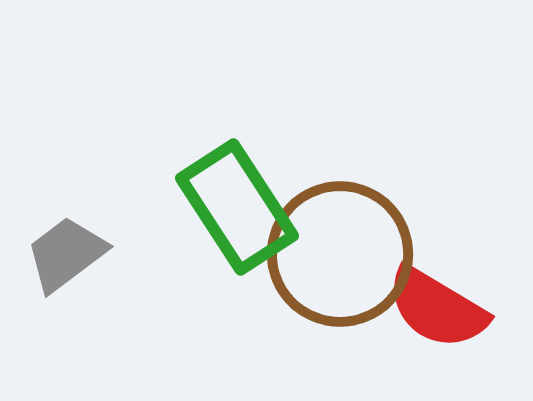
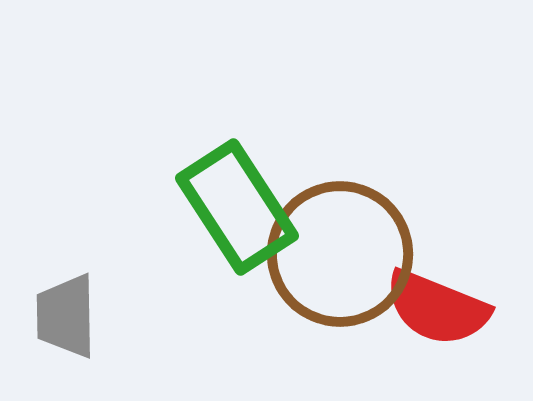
gray trapezoid: moved 62 px down; rotated 54 degrees counterclockwise
red semicircle: rotated 9 degrees counterclockwise
